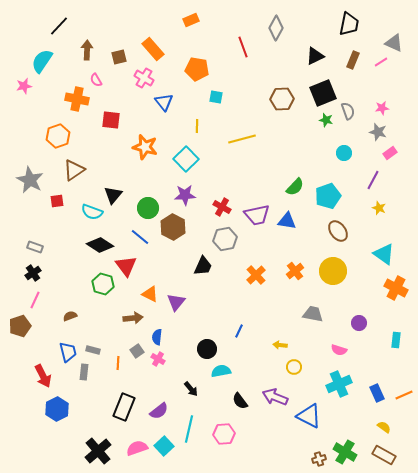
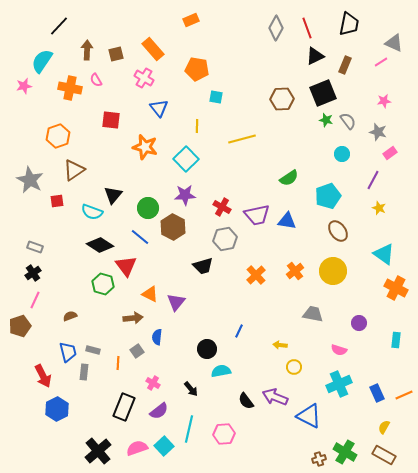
red line at (243, 47): moved 64 px right, 19 px up
brown square at (119, 57): moved 3 px left, 3 px up
brown rectangle at (353, 60): moved 8 px left, 5 px down
orange cross at (77, 99): moved 7 px left, 11 px up
blue triangle at (164, 102): moved 5 px left, 6 px down
pink star at (382, 108): moved 2 px right, 7 px up
gray semicircle at (348, 111): moved 10 px down; rotated 18 degrees counterclockwise
cyan circle at (344, 153): moved 2 px left, 1 px down
green semicircle at (295, 187): moved 6 px left, 9 px up; rotated 12 degrees clockwise
black trapezoid at (203, 266): rotated 50 degrees clockwise
pink cross at (158, 359): moved 5 px left, 24 px down
black semicircle at (240, 401): moved 6 px right
yellow semicircle at (384, 427): rotated 96 degrees counterclockwise
